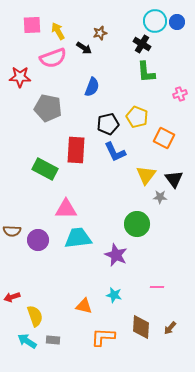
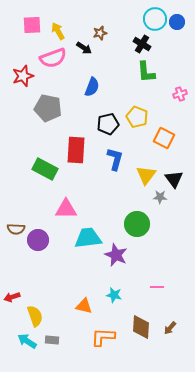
cyan circle: moved 2 px up
red star: moved 3 px right, 1 px up; rotated 20 degrees counterclockwise
blue L-shape: moved 7 px down; rotated 140 degrees counterclockwise
brown semicircle: moved 4 px right, 2 px up
cyan trapezoid: moved 10 px right
gray rectangle: moved 1 px left
